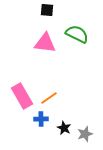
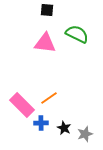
pink rectangle: moved 9 px down; rotated 15 degrees counterclockwise
blue cross: moved 4 px down
